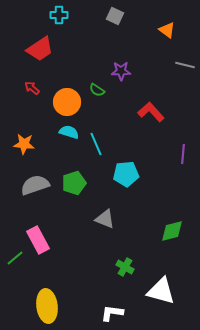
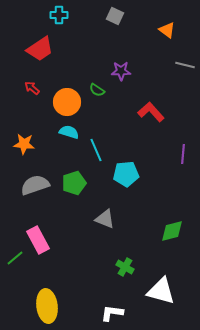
cyan line: moved 6 px down
